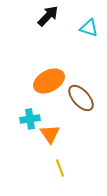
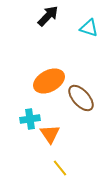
yellow line: rotated 18 degrees counterclockwise
